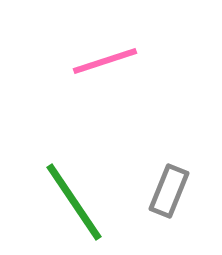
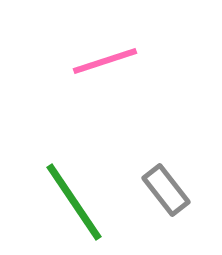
gray rectangle: moved 3 px left, 1 px up; rotated 60 degrees counterclockwise
